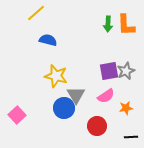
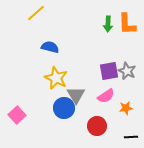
orange L-shape: moved 1 px right, 1 px up
blue semicircle: moved 2 px right, 7 px down
gray star: moved 1 px right; rotated 24 degrees counterclockwise
yellow star: moved 2 px down; rotated 10 degrees clockwise
